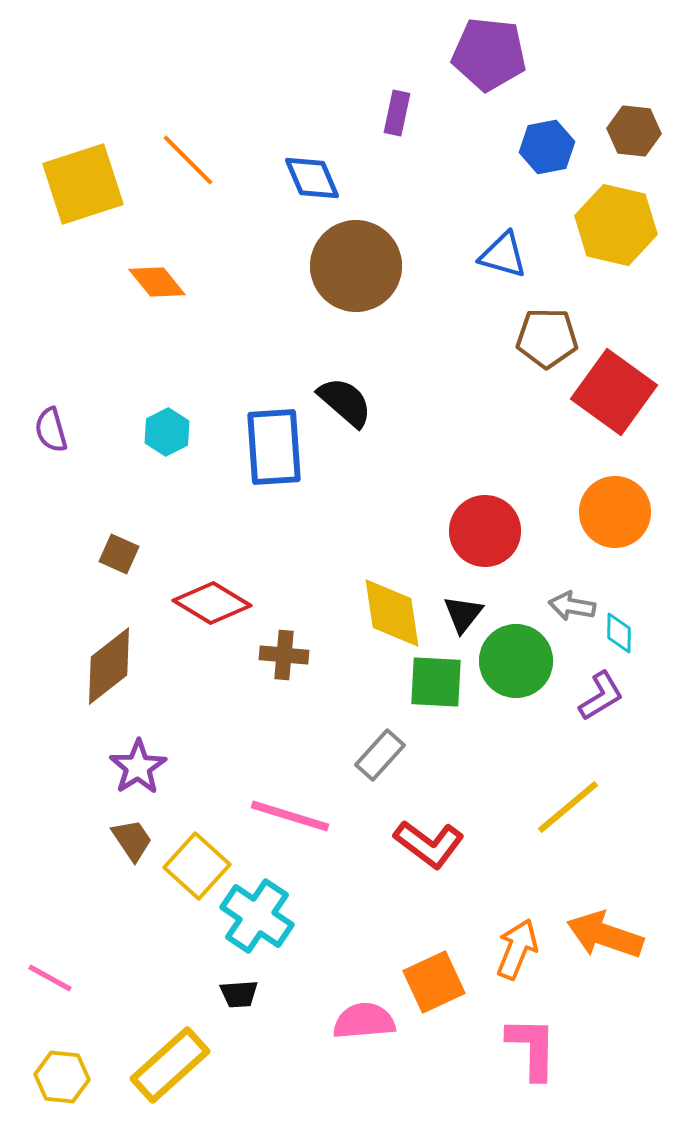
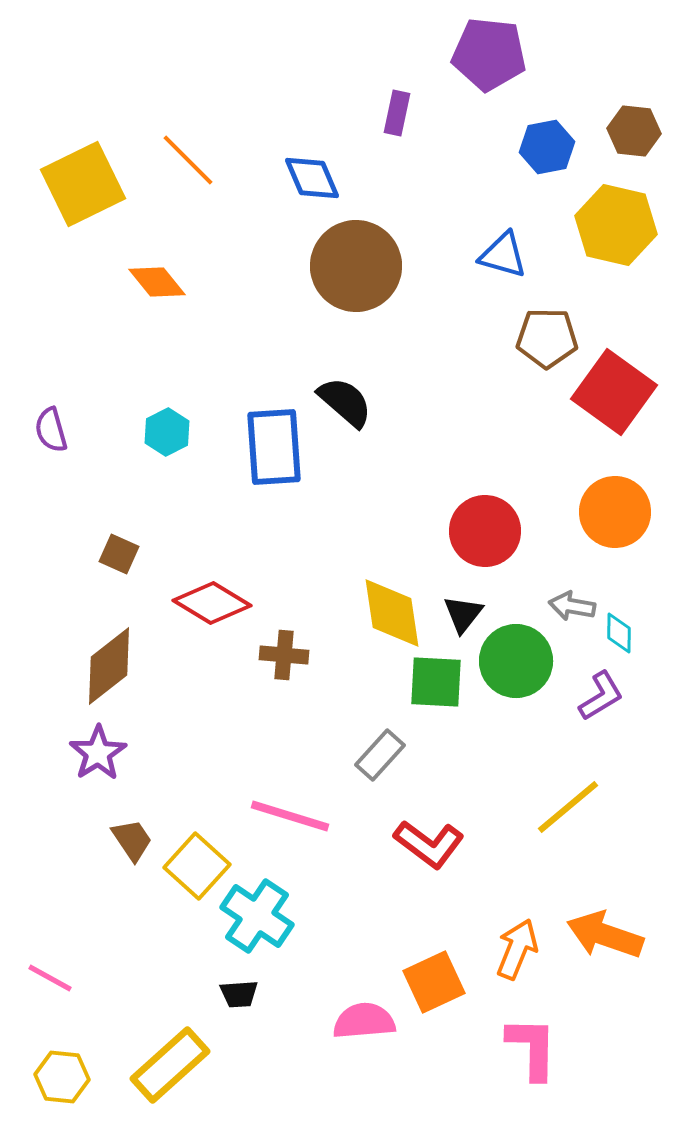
yellow square at (83, 184): rotated 8 degrees counterclockwise
purple star at (138, 767): moved 40 px left, 14 px up
